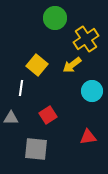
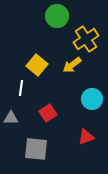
green circle: moved 2 px right, 2 px up
cyan circle: moved 8 px down
red square: moved 2 px up
red triangle: moved 2 px left; rotated 12 degrees counterclockwise
